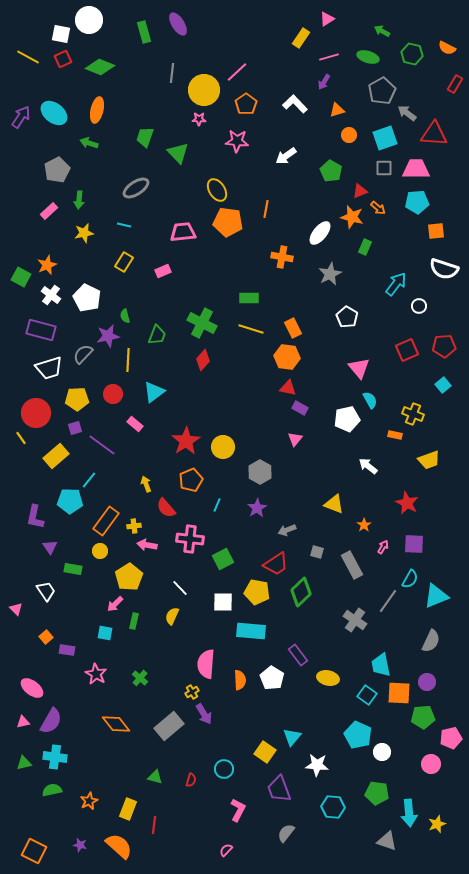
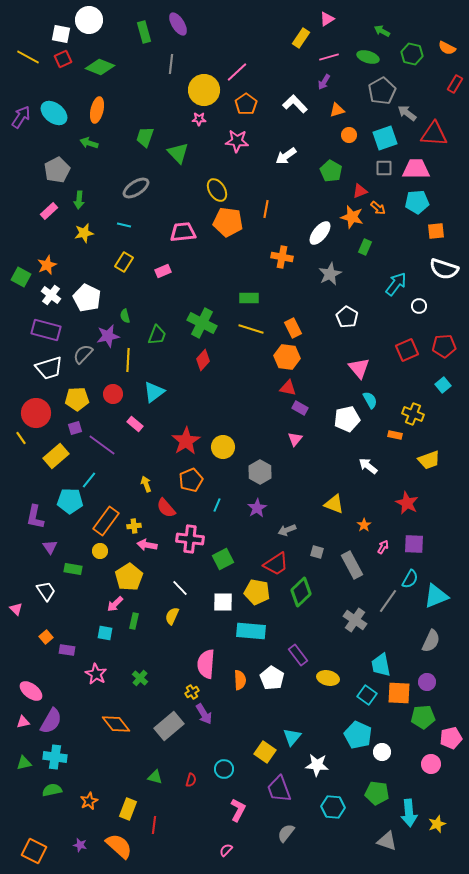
gray line at (172, 73): moved 1 px left, 9 px up
purple rectangle at (41, 330): moved 5 px right
pink ellipse at (32, 688): moved 1 px left, 3 px down
